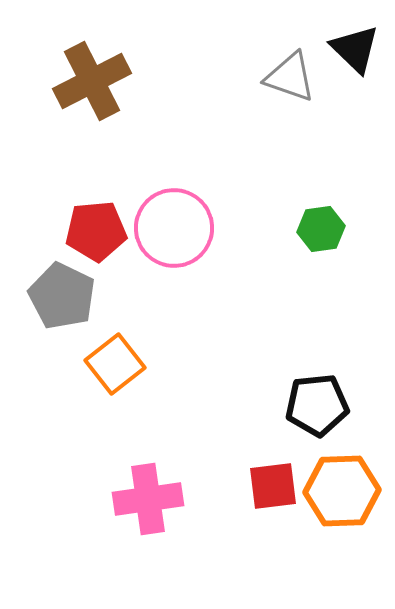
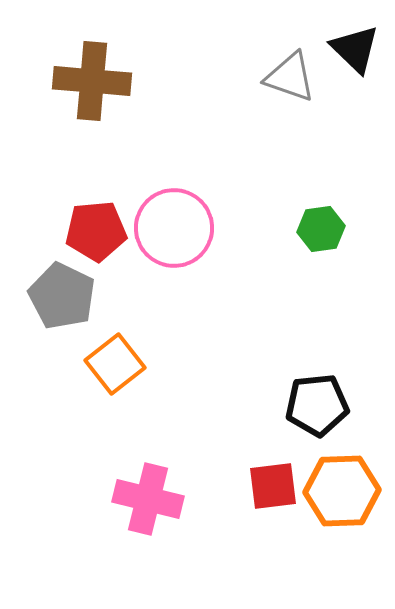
brown cross: rotated 32 degrees clockwise
pink cross: rotated 22 degrees clockwise
